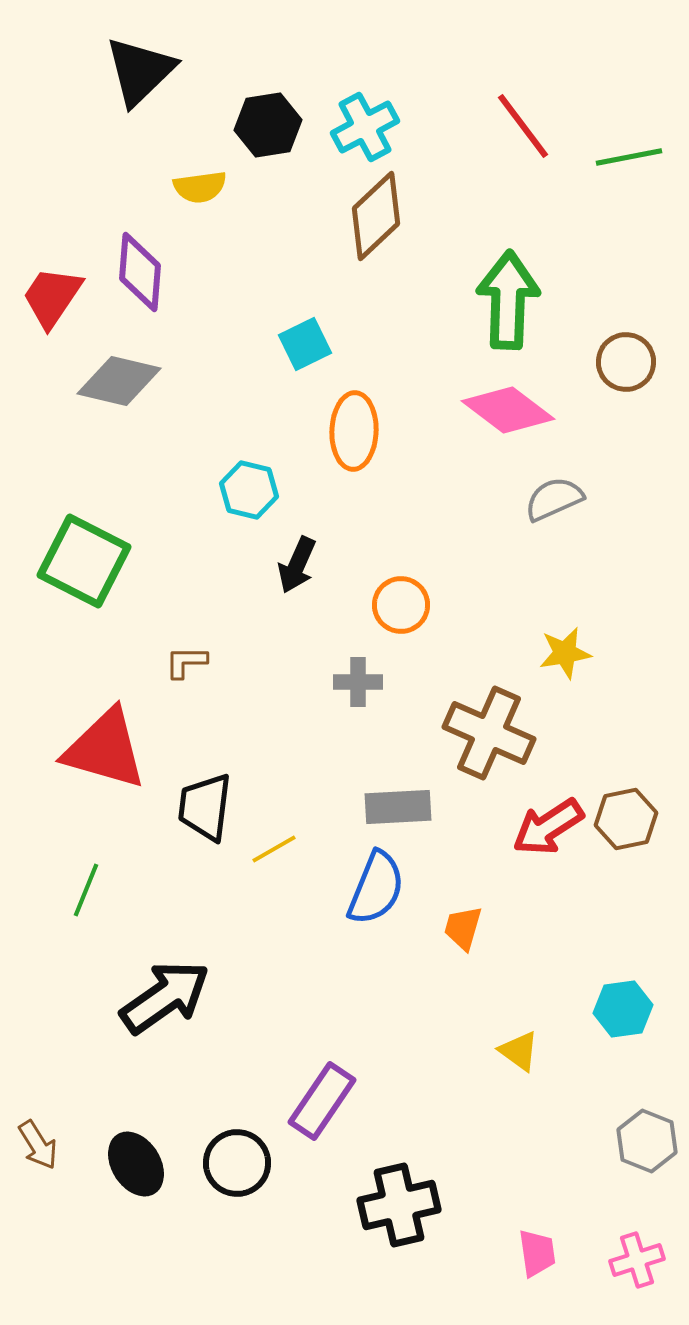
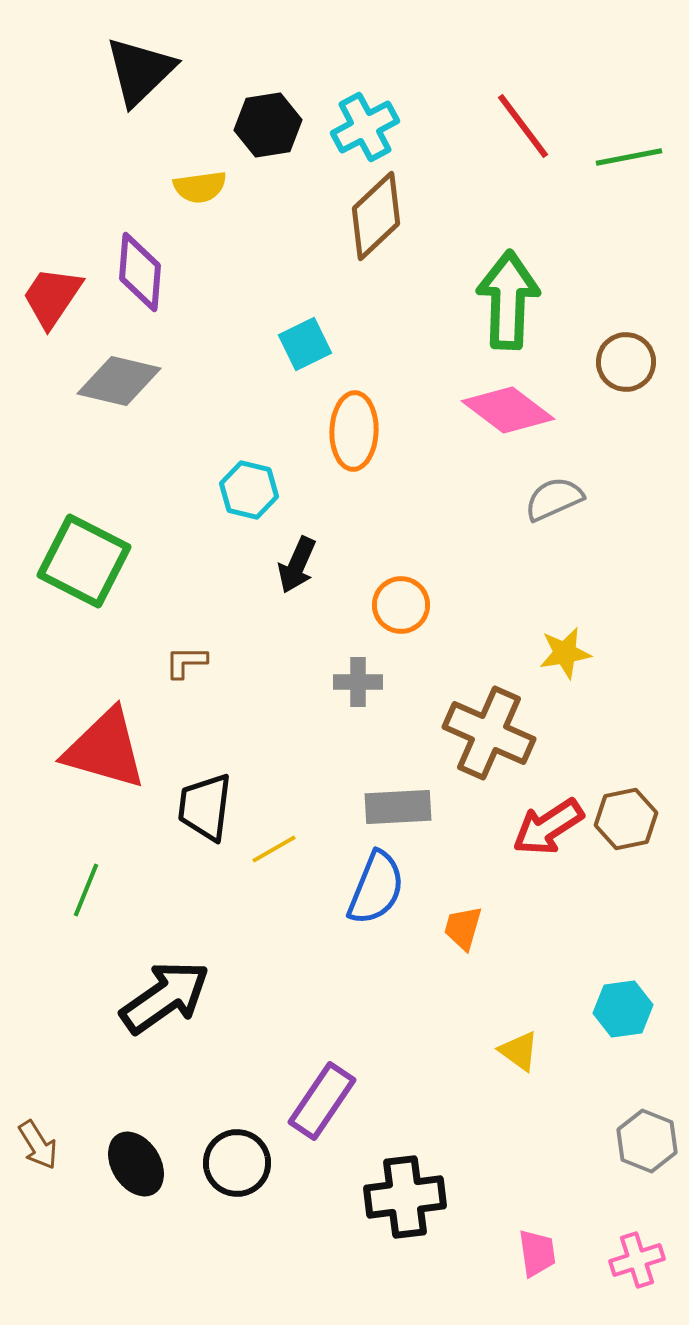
black cross at (399, 1205): moved 6 px right, 8 px up; rotated 6 degrees clockwise
